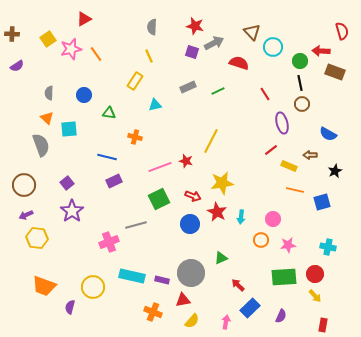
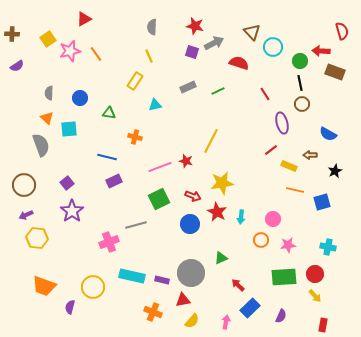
pink star at (71, 49): moved 1 px left, 2 px down
blue circle at (84, 95): moved 4 px left, 3 px down
